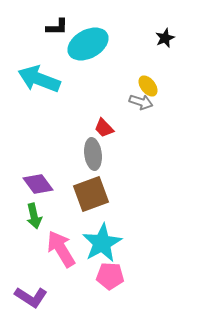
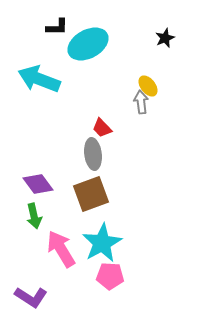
gray arrow: rotated 115 degrees counterclockwise
red trapezoid: moved 2 px left
